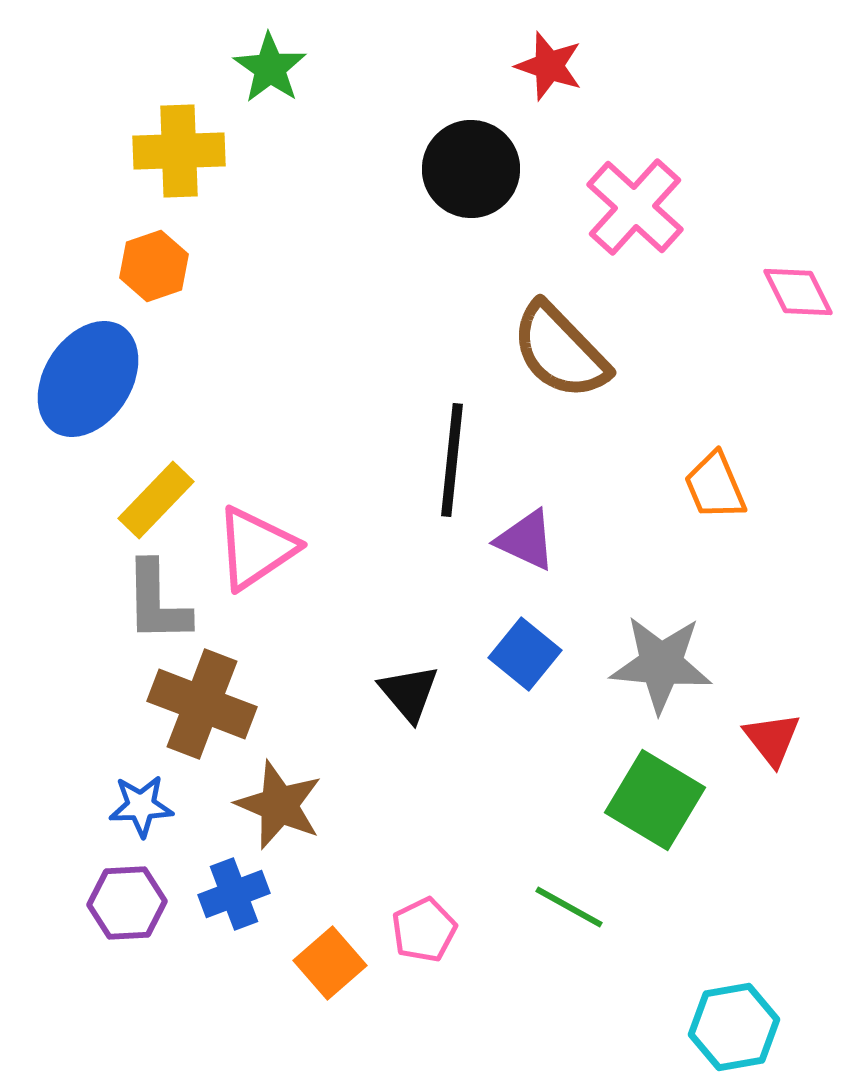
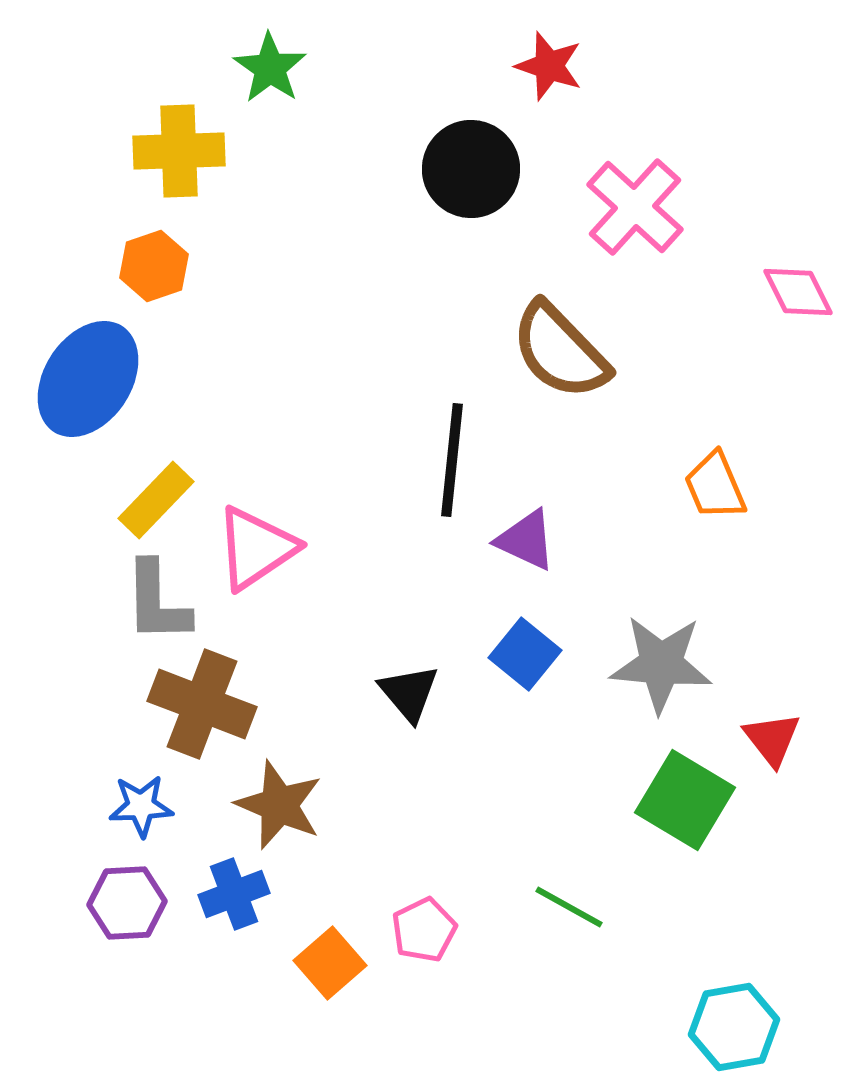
green square: moved 30 px right
